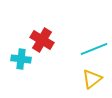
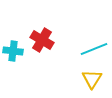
cyan cross: moved 8 px left, 8 px up
yellow triangle: rotated 20 degrees counterclockwise
